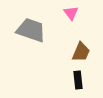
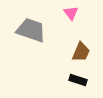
black rectangle: rotated 66 degrees counterclockwise
